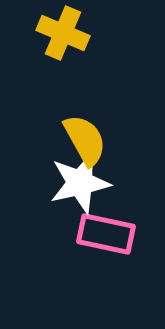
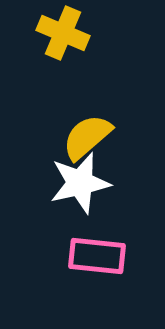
yellow semicircle: moved 2 px right, 3 px up; rotated 102 degrees counterclockwise
pink rectangle: moved 9 px left, 22 px down; rotated 6 degrees counterclockwise
